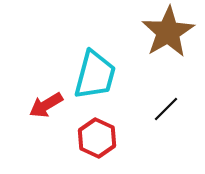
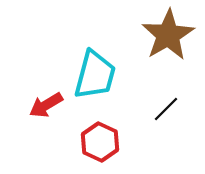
brown star: moved 3 px down
red hexagon: moved 3 px right, 4 px down
